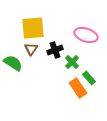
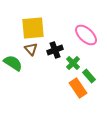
pink ellipse: rotated 25 degrees clockwise
brown triangle: rotated 16 degrees counterclockwise
green cross: moved 1 px right, 1 px down
green rectangle: moved 2 px up
